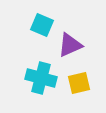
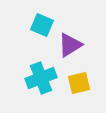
purple triangle: rotated 8 degrees counterclockwise
cyan cross: rotated 36 degrees counterclockwise
